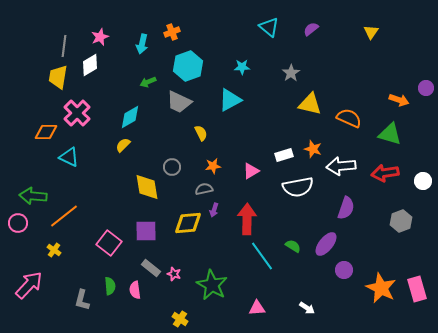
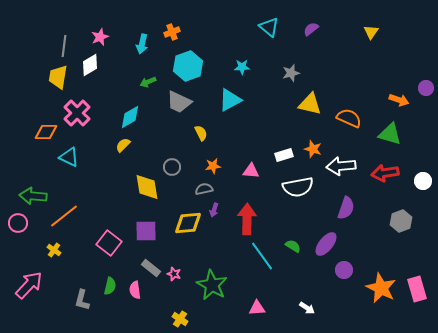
gray star at (291, 73): rotated 18 degrees clockwise
pink triangle at (251, 171): rotated 36 degrees clockwise
green semicircle at (110, 286): rotated 18 degrees clockwise
